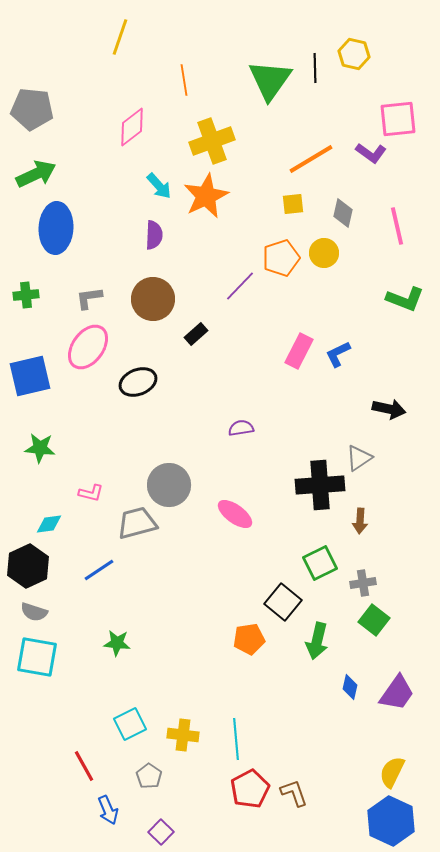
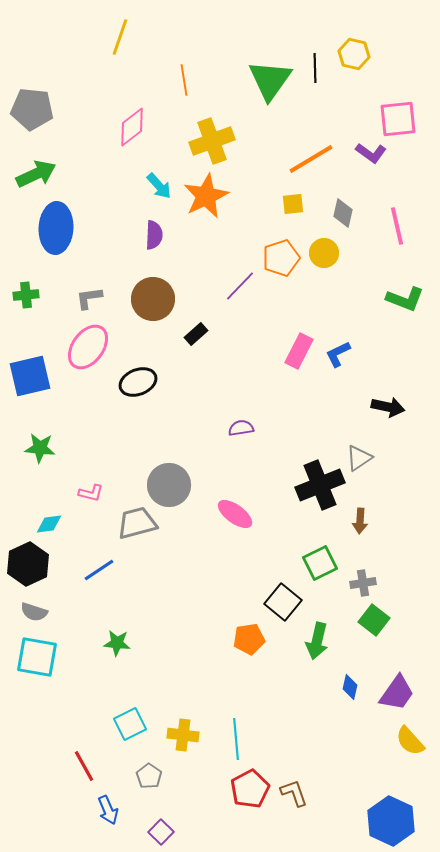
black arrow at (389, 409): moved 1 px left, 2 px up
black cross at (320, 485): rotated 18 degrees counterclockwise
black hexagon at (28, 566): moved 2 px up
yellow semicircle at (392, 772): moved 18 px right, 31 px up; rotated 68 degrees counterclockwise
